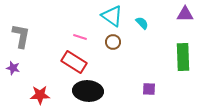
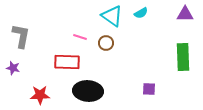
cyan semicircle: moved 1 px left, 10 px up; rotated 104 degrees clockwise
brown circle: moved 7 px left, 1 px down
red rectangle: moved 7 px left; rotated 30 degrees counterclockwise
